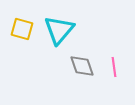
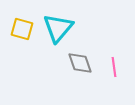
cyan triangle: moved 1 px left, 2 px up
gray diamond: moved 2 px left, 3 px up
